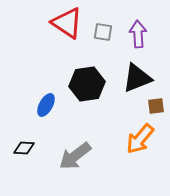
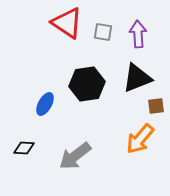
blue ellipse: moved 1 px left, 1 px up
